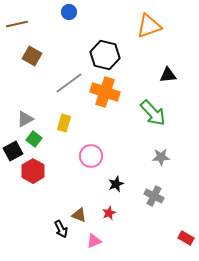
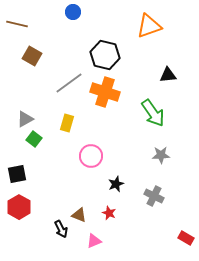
blue circle: moved 4 px right
brown line: rotated 25 degrees clockwise
green arrow: rotated 8 degrees clockwise
yellow rectangle: moved 3 px right
black square: moved 4 px right, 23 px down; rotated 18 degrees clockwise
gray star: moved 2 px up
red hexagon: moved 14 px left, 36 px down
red star: rotated 24 degrees counterclockwise
